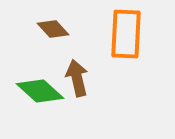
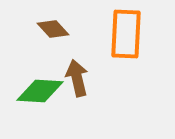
green diamond: rotated 39 degrees counterclockwise
